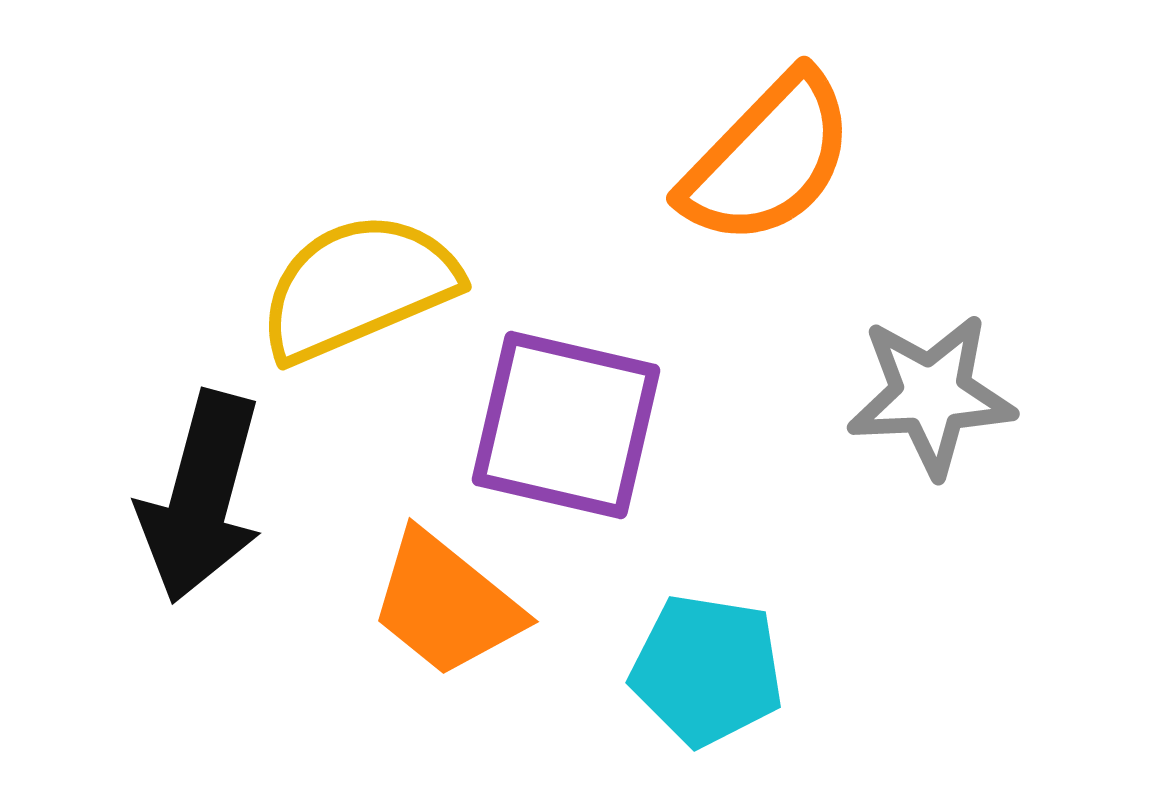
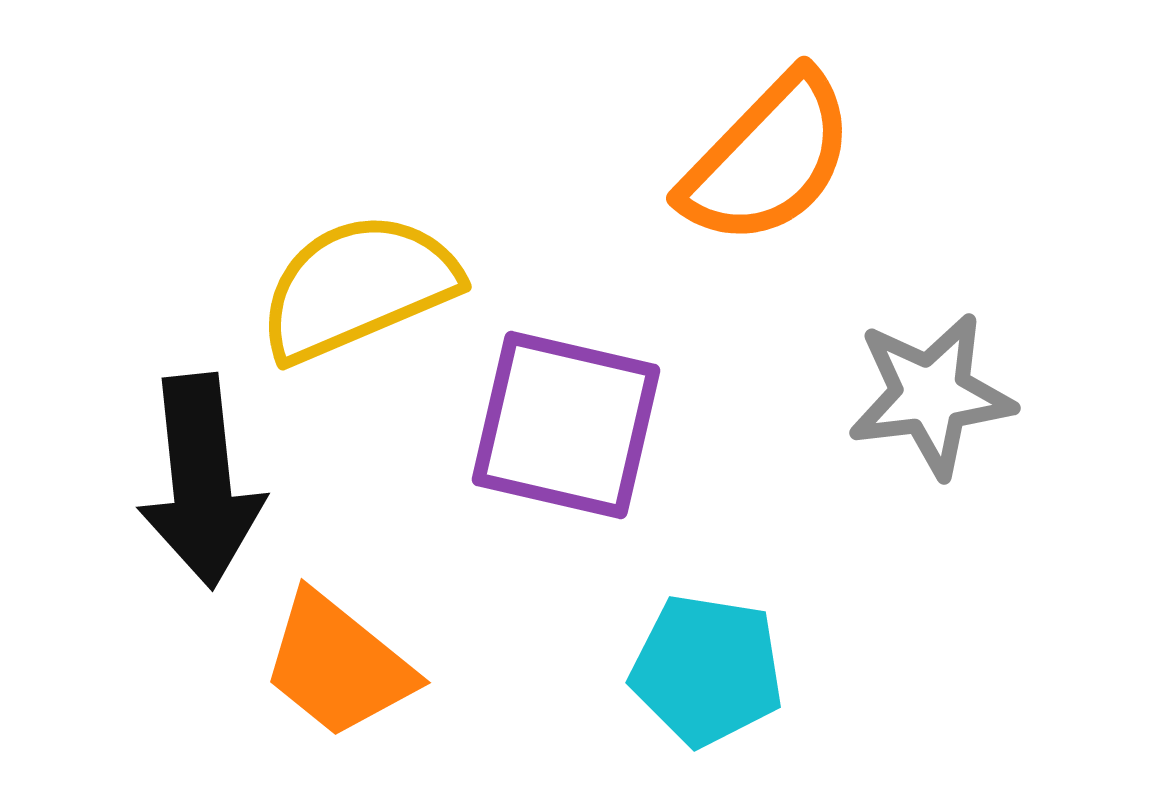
gray star: rotated 4 degrees counterclockwise
black arrow: moved 16 px up; rotated 21 degrees counterclockwise
orange trapezoid: moved 108 px left, 61 px down
